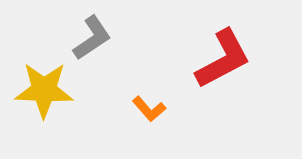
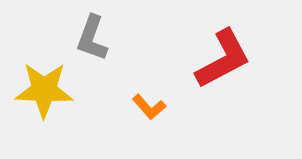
gray L-shape: rotated 144 degrees clockwise
orange L-shape: moved 2 px up
